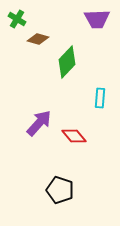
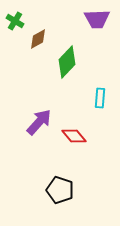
green cross: moved 2 px left, 2 px down
brown diamond: rotated 45 degrees counterclockwise
purple arrow: moved 1 px up
